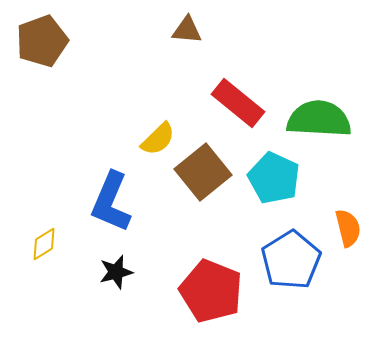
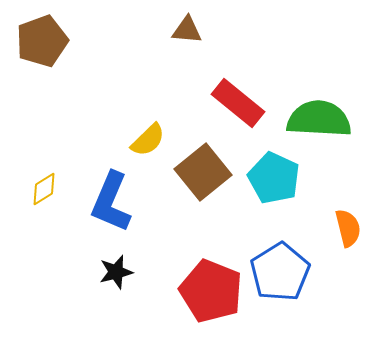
yellow semicircle: moved 10 px left, 1 px down
yellow diamond: moved 55 px up
blue pentagon: moved 11 px left, 12 px down
